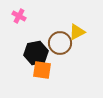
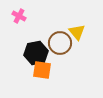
yellow triangle: rotated 42 degrees counterclockwise
